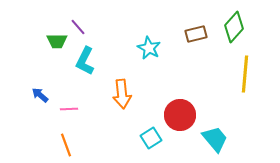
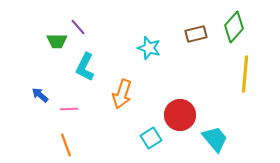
cyan star: rotated 10 degrees counterclockwise
cyan L-shape: moved 6 px down
orange arrow: rotated 24 degrees clockwise
